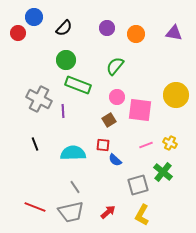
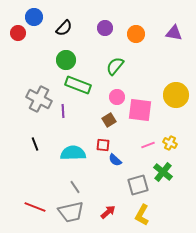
purple circle: moved 2 px left
pink line: moved 2 px right
